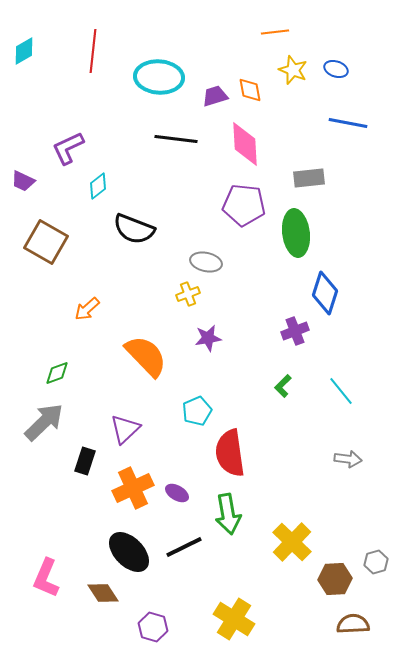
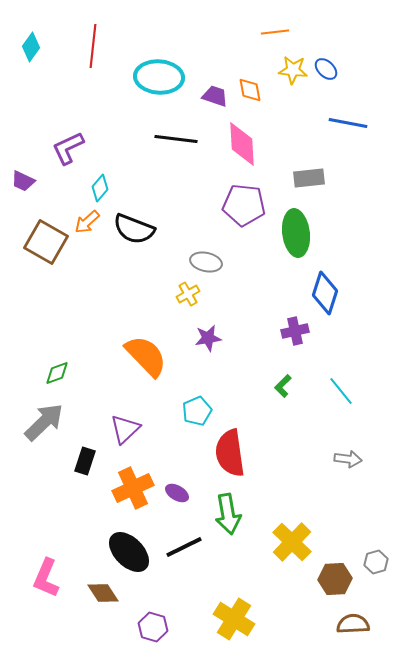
cyan diamond at (24, 51): moved 7 px right, 4 px up; rotated 24 degrees counterclockwise
red line at (93, 51): moved 5 px up
blue ellipse at (336, 69): moved 10 px left; rotated 25 degrees clockwise
yellow star at (293, 70): rotated 16 degrees counterclockwise
purple trapezoid at (215, 96): rotated 36 degrees clockwise
pink diamond at (245, 144): moved 3 px left
cyan diamond at (98, 186): moved 2 px right, 2 px down; rotated 12 degrees counterclockwise
yellow cross at (188, 294): rotated 10 degrees counterclockwise
orange arrow at (87, 309): moved 87 px up
purple cross at (295, 331): rotated 8 degrees clockwise
